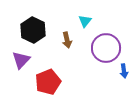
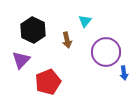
purple circle: moved 4 px down
blue arrow: moved 2 px down
